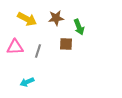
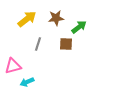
yellow arrow: rotated 66 degrees counterclockwise
green arrow: rotated 105 degrees counterclockwise
pink triangle: moved 2 px left, 19 px down; rotated 12 degrees counterclockwise
gray line: moved 7 px up
